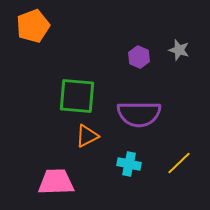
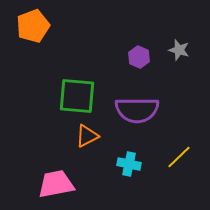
purple semicircle: moved 2 px left, 4 px up
yellow line: moved 6 px up
pink trapezoid: moved 2 px down; rotated 9 degrees counterclockwise
